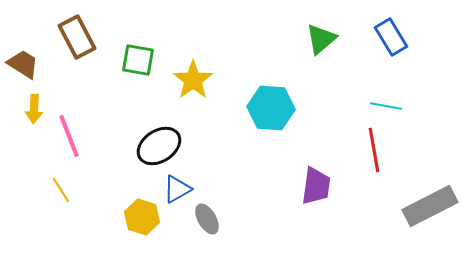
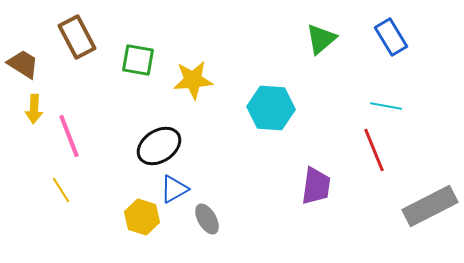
yellow star: rotated 30 degrees clockwise
red line: rotated 12 degrees counterclockwise
blue triangle: moved 3 px left
